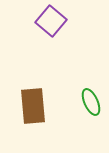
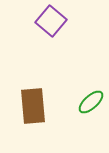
green ellipse: rotated 72 degrees clockwise
